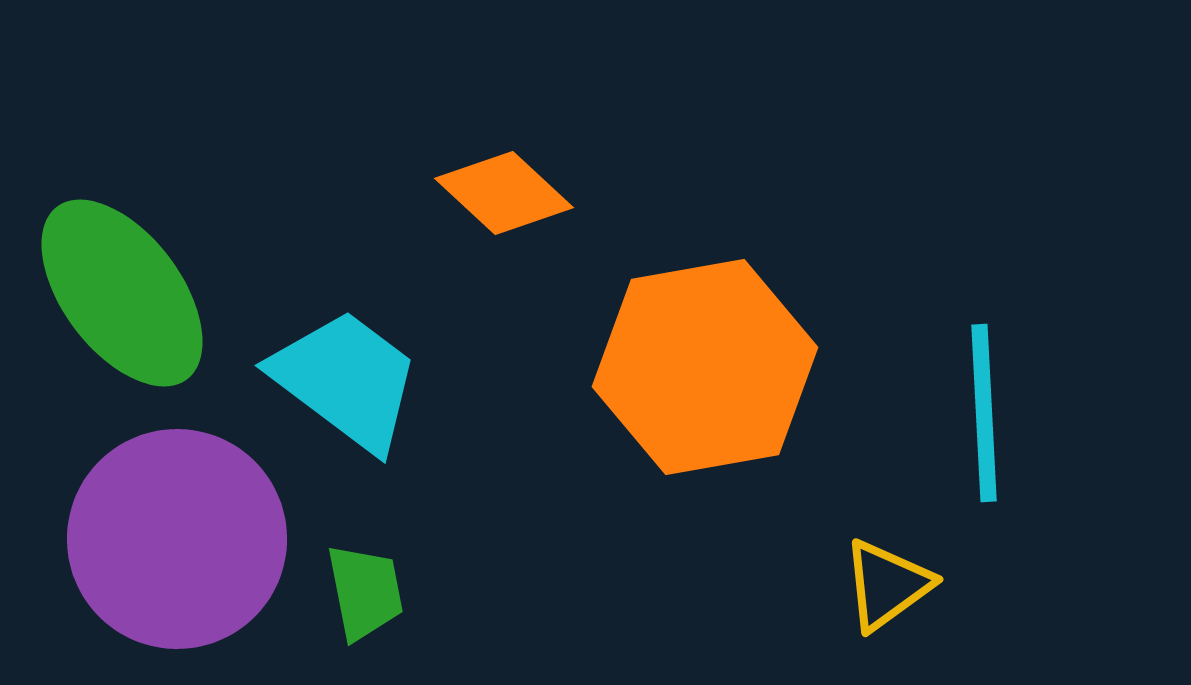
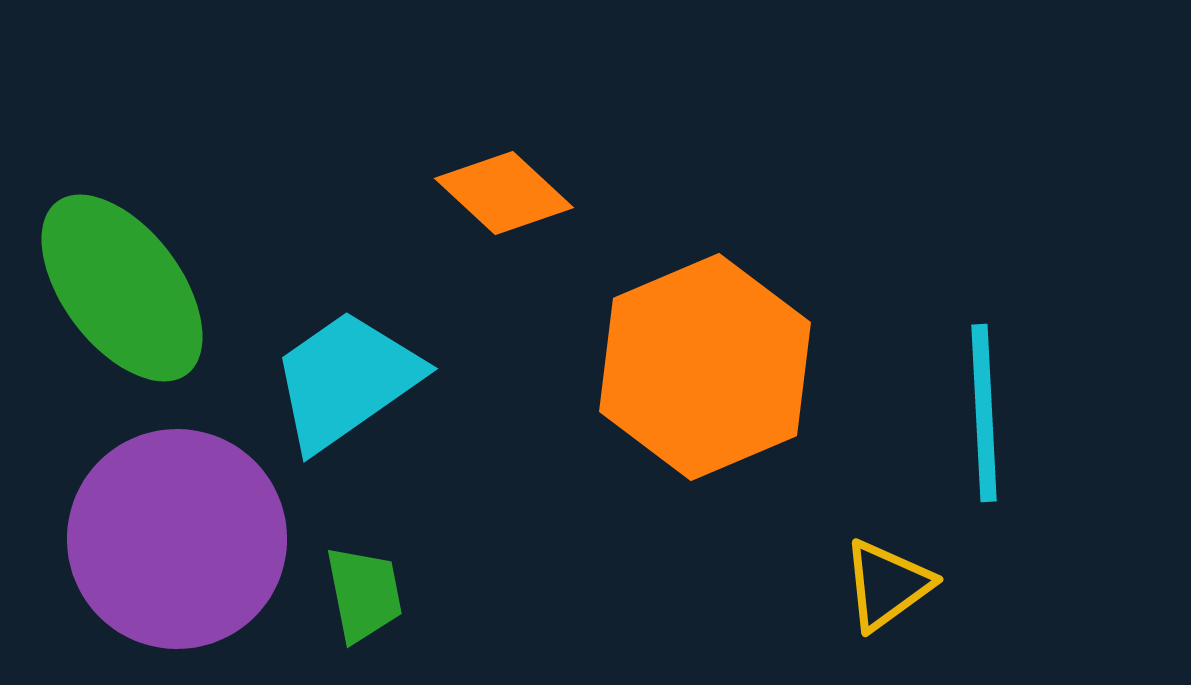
green ellipse: moved 5 px up
orange hexagon: rotated 13 degrees counterclockwise
cyan trapezoid: rotated 72 degrees counterclockwise
green trapezoid: moved 1 px left, 2 px down
